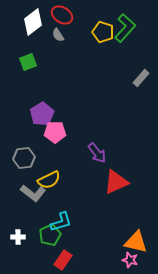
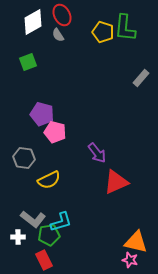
red ellipse: rotated 30 degrees clockwise
white diamond: rotated 8 degrees clockwise
green L-shape: rotated 144 degrees clockwise
purple pentagon: rotated 25 degrees counterclockwise
pink pentagon: rotated 15 degrees clockwise
gray hexagon: rotated 15 degrees clockwise
gray L-shape: moved 26 px down
green pentagon: moved 1 px left; rotated 15 degrees clockwise
red rectangle: moved 19 px left; rotated 60 degrees counterclockwise
